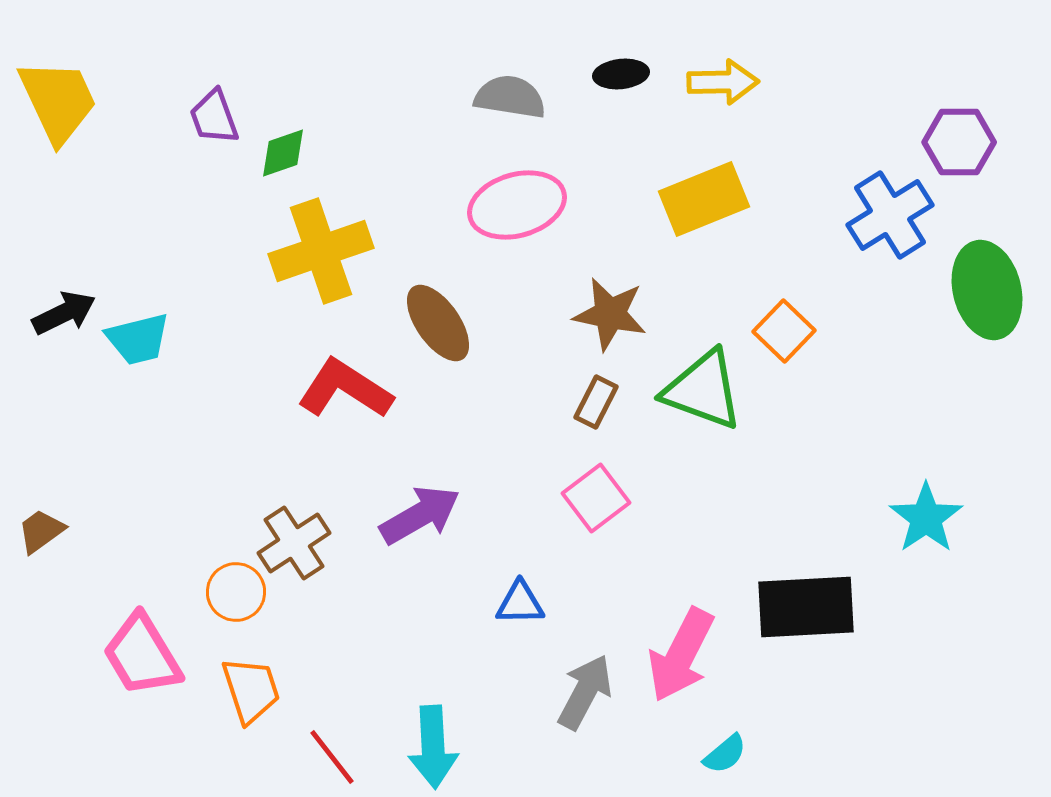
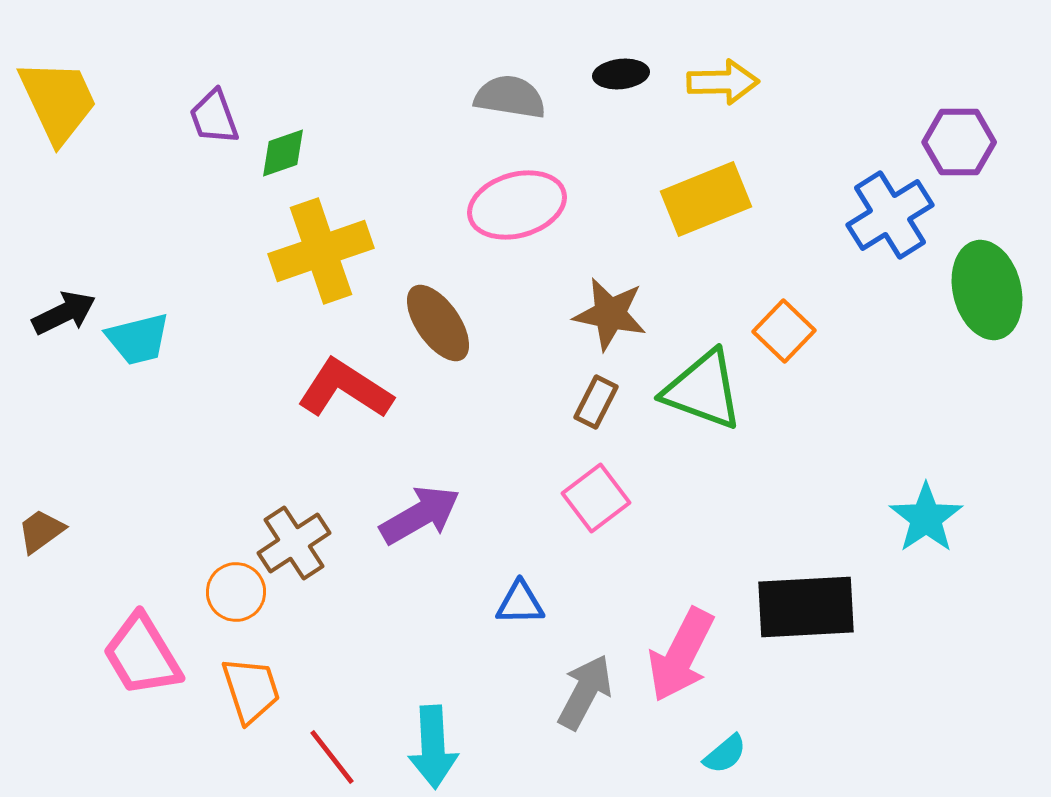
yellow rectangle: moved 2 px right
